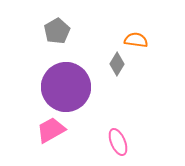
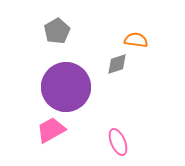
gray diamond: rotated 40 degrees clockwise
